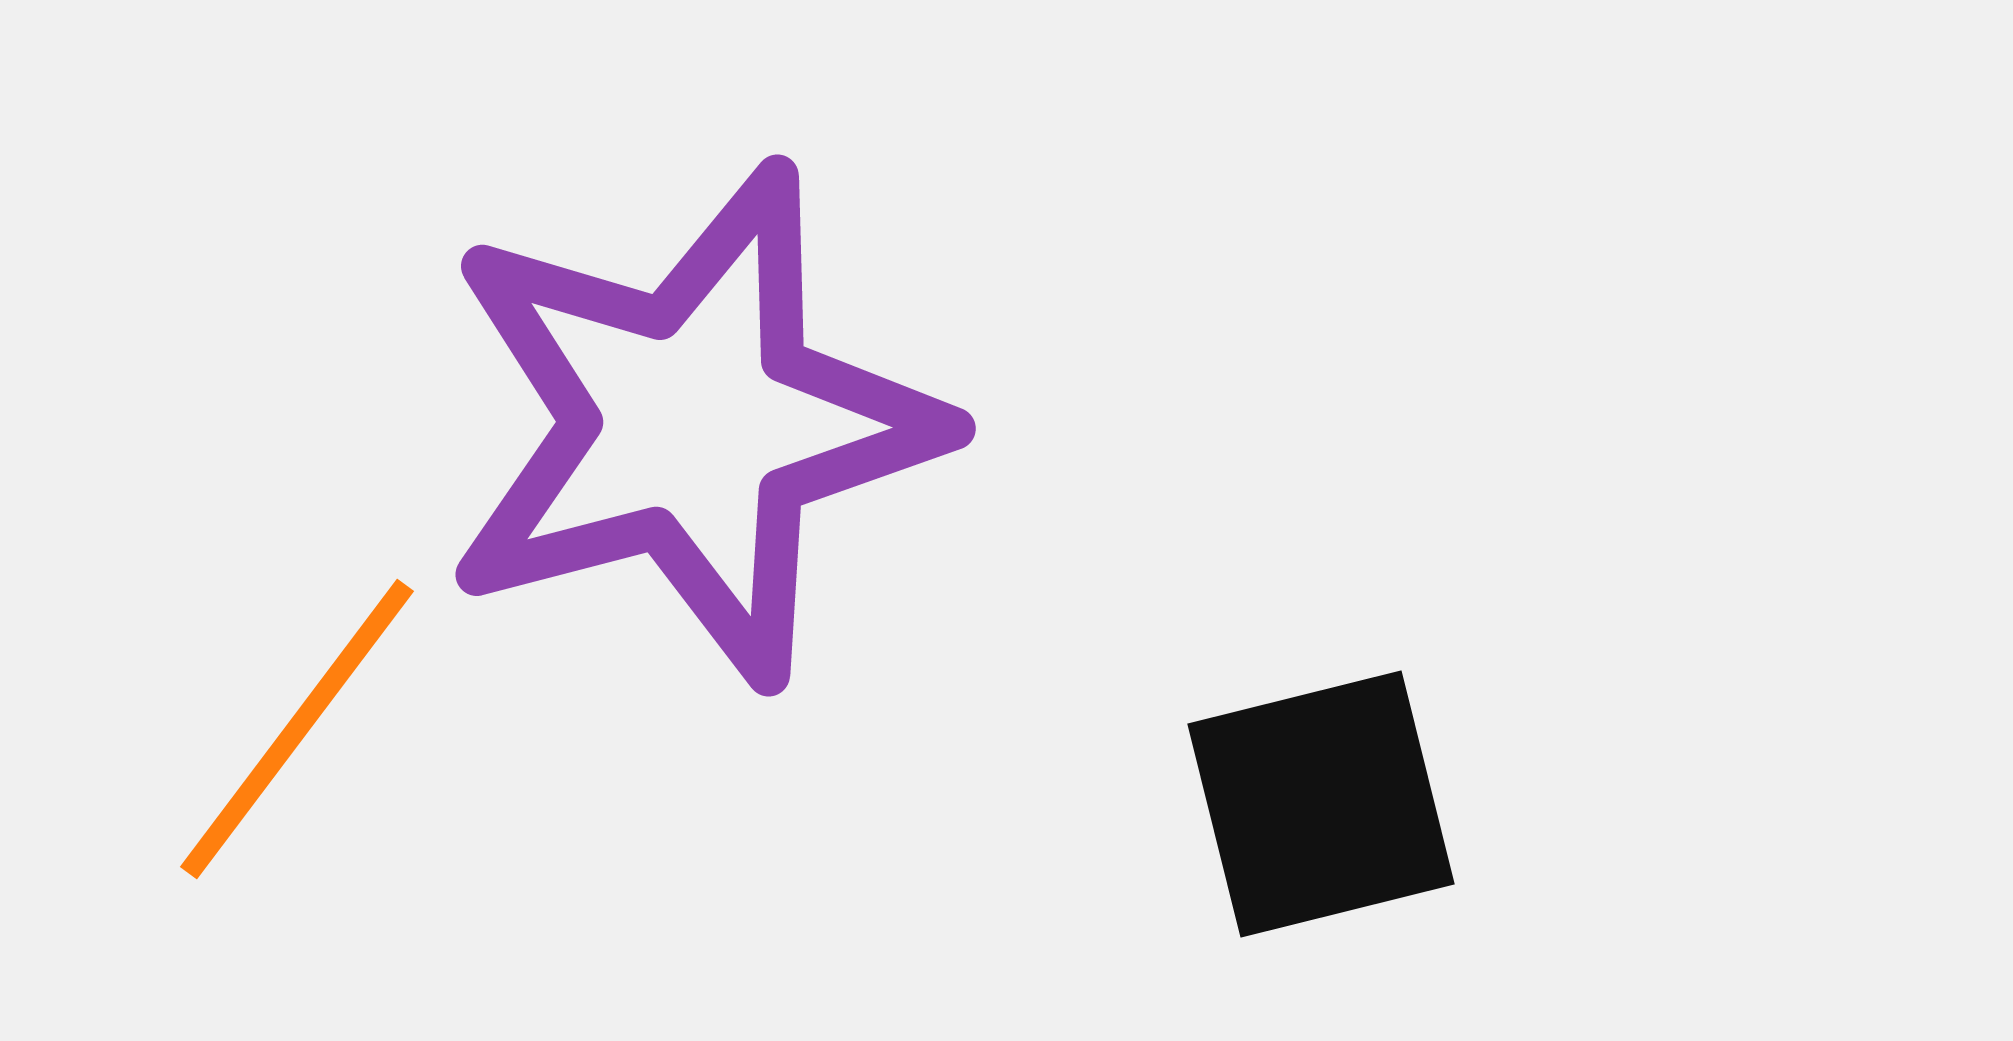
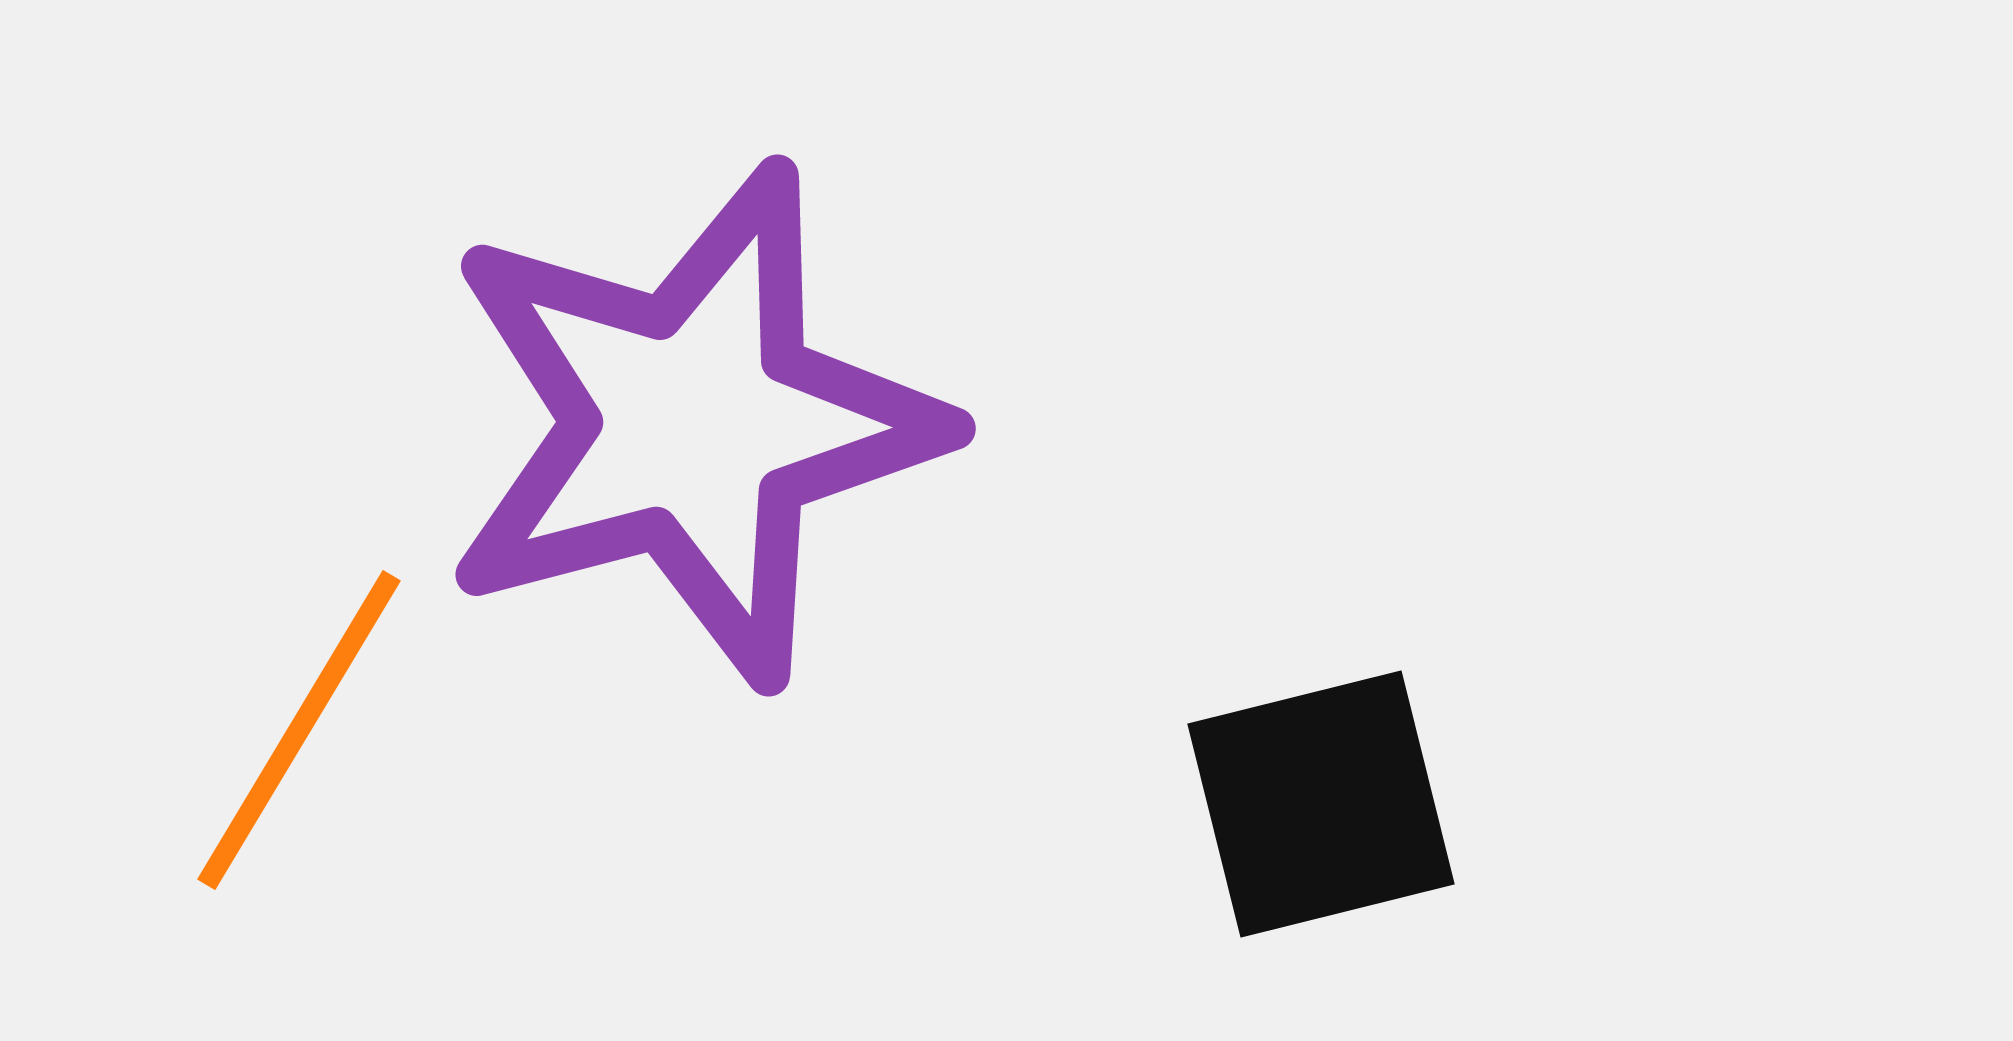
orange line: moved 2 px right, 1 px down; rotated 6 degrees counterclockwise
